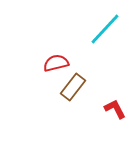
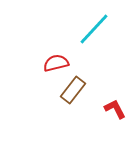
cyan line: moved 11 px left
brown rectangle: moved 3 px down
